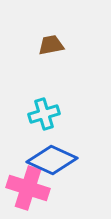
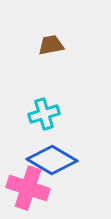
blue diamond: rotated 6 degrees clockwise
